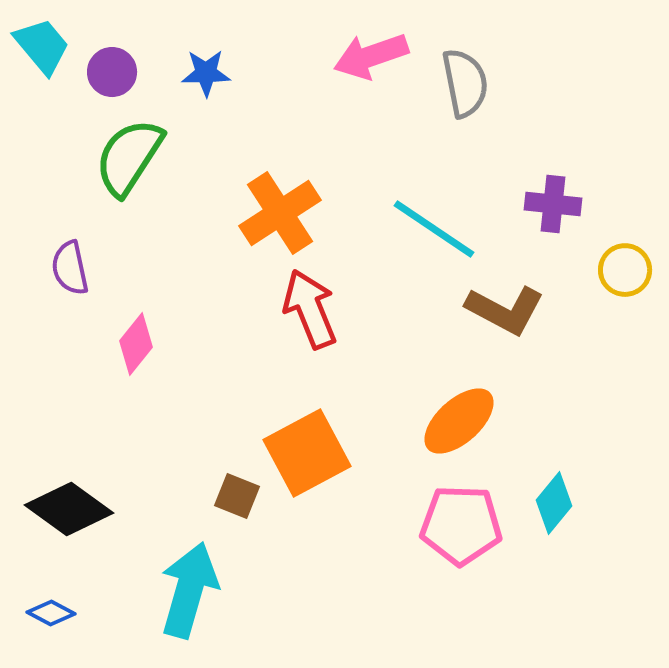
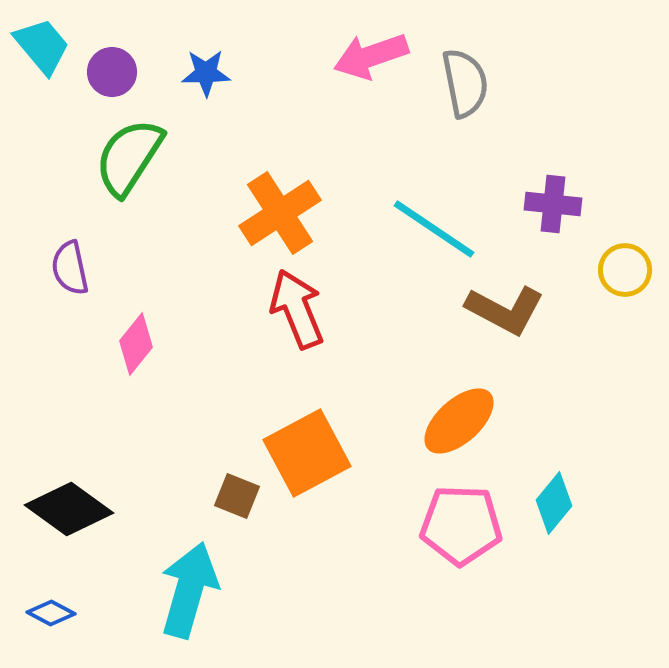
red arrow: moved 13 px left
